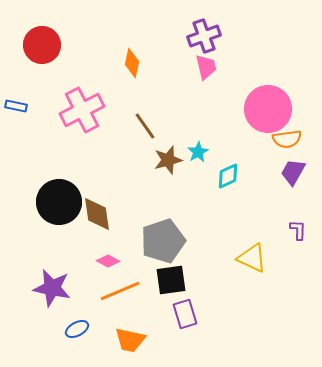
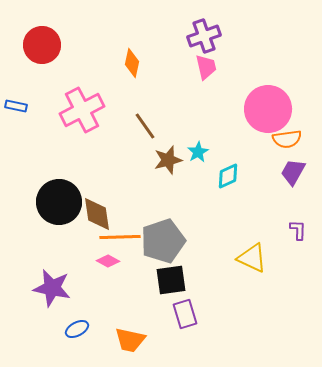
orange line: moved 54 px up; rotated 21 degrees clockwise
